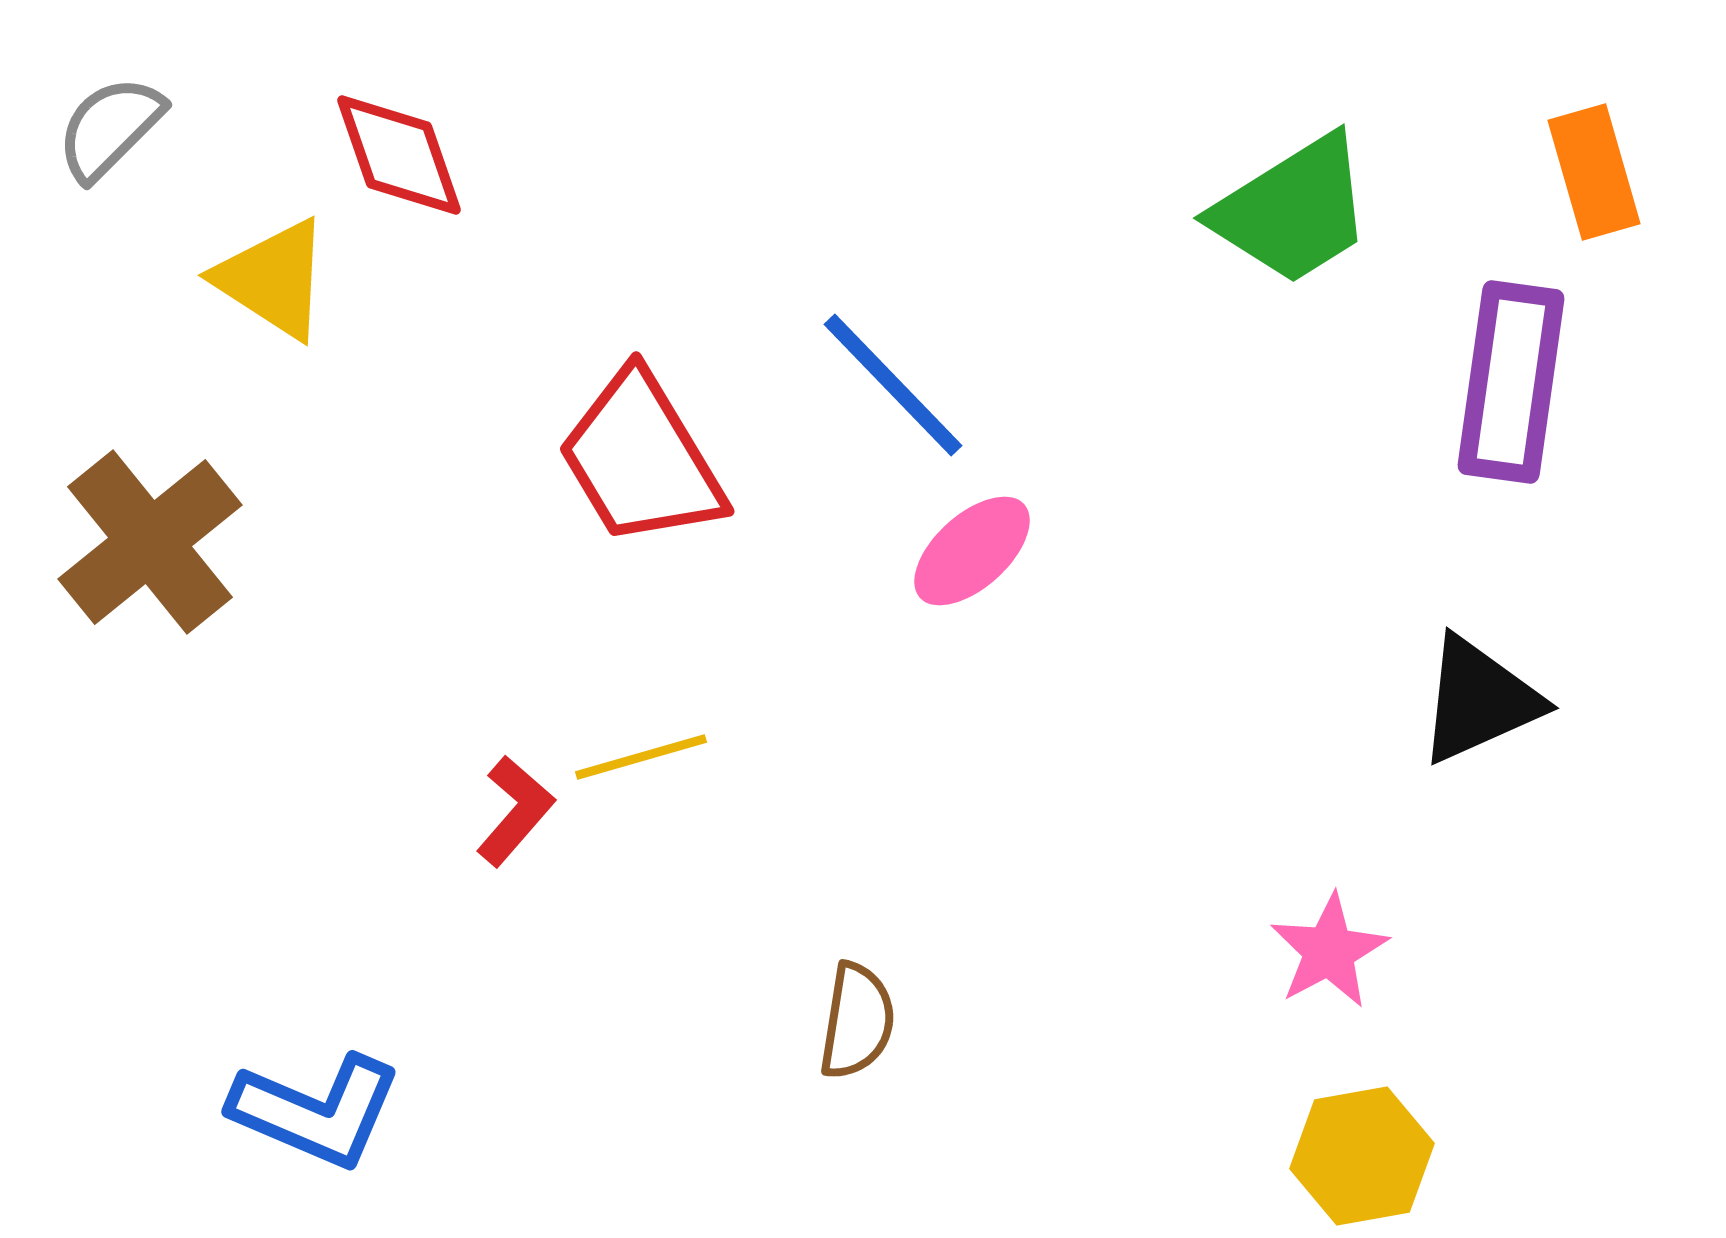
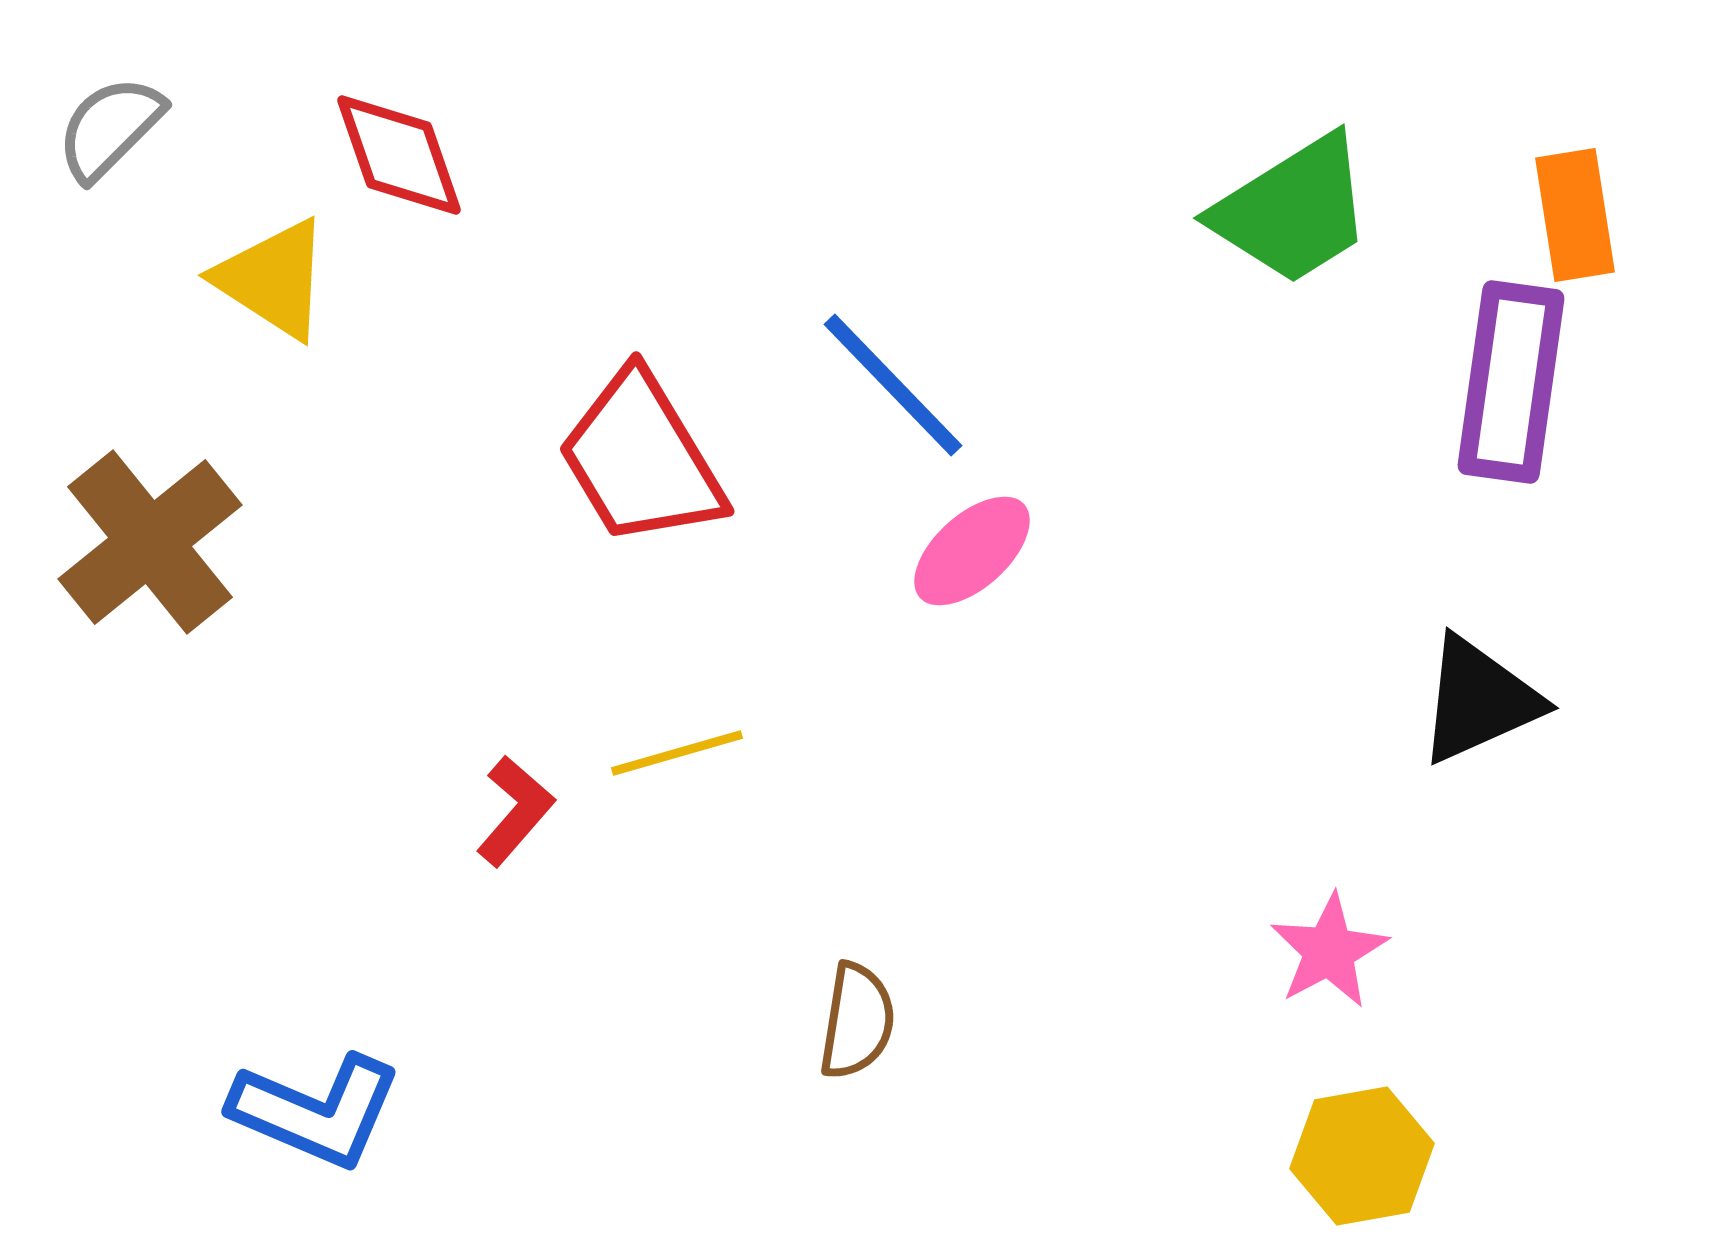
orange rectangle: moved 19 px left, 43 px down; rotated 7 degrees clockwise
yellow line: moved 36 px right, 4 px up
